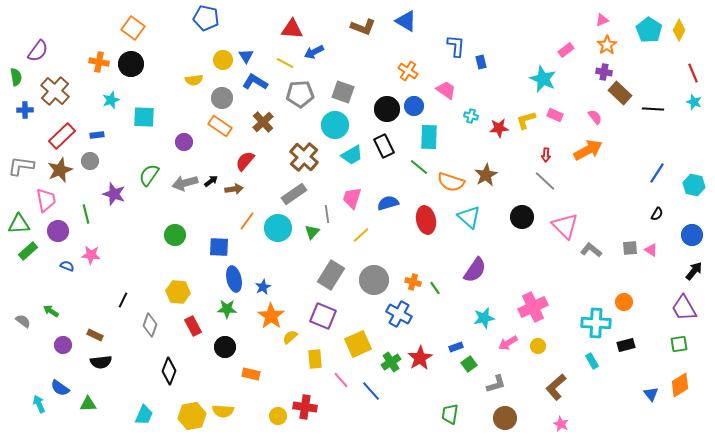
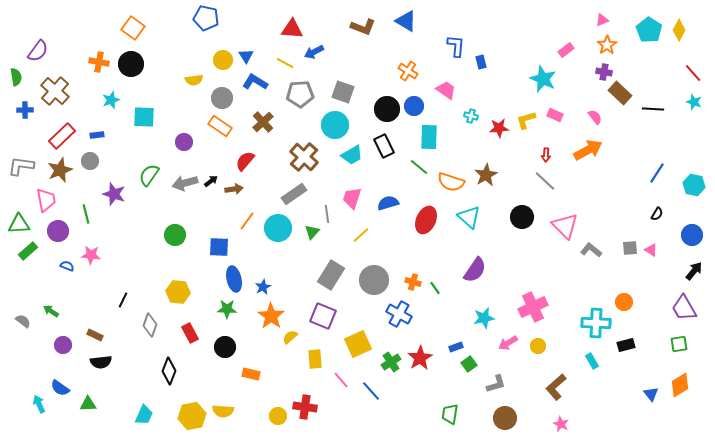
red line at (693, 73): rotated 18 degrees counterclockwise
red ellipse at (426, 220): rotated 36 degrees clockwise
red rectangle at (193, 326): moved 3 px left, 7 px down
